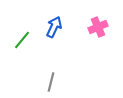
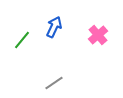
pink cross: moved 8 px down; rotated 18 degrees counterclockwise
gray line: moved 3 px right, 1 px down; rotated 42 degrees clockwise
